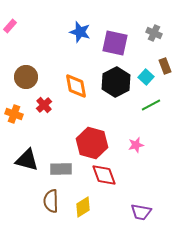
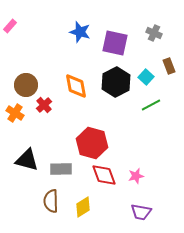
brown rectangle: moved 4 px right
brown circle: moved 8 px down
orange cross: moved 1 px right, 1 px up; rotated 12 degrees clockwise
pink star: moved 31 px down
